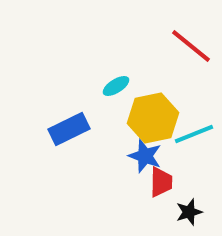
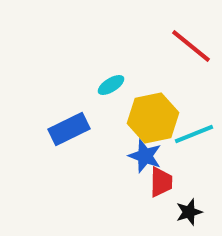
cyan ellipse: moved 5 px left, 1 px up
